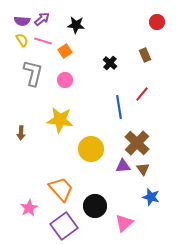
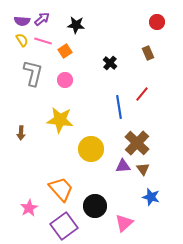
brown rectangle: moved 3 px right, 2 px up
